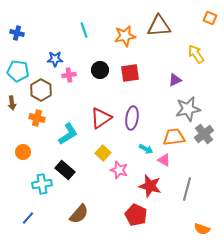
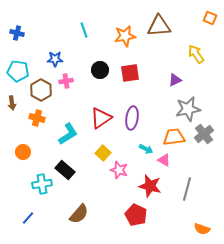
pink cross: moved 3 px left, 6 px down
